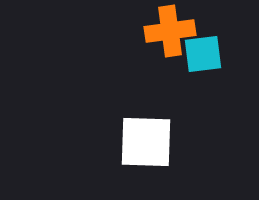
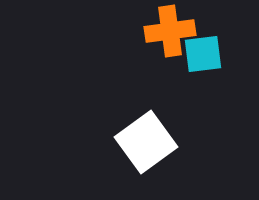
white square: rotated 38 degrees counterclockwise
